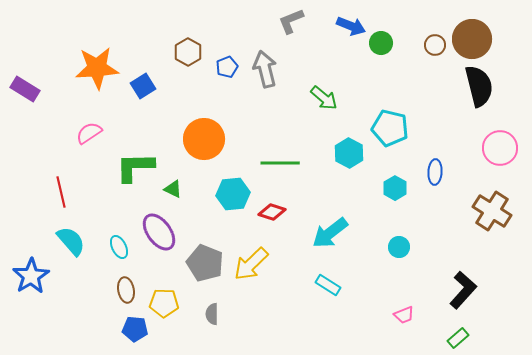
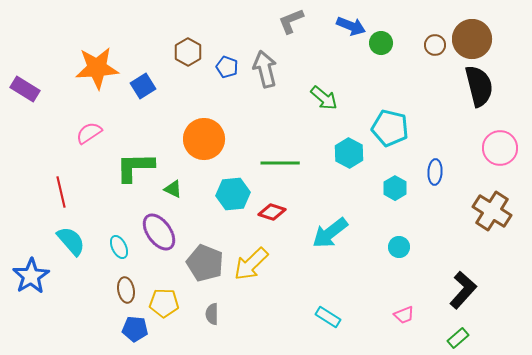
blue pentagon at (227, 67): rotated 30 degrees counterclockwise
cyan rectangle at (328, 285): moved 32 px down
